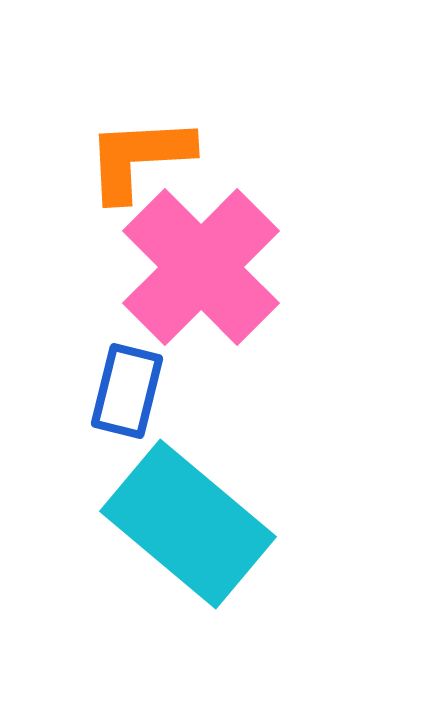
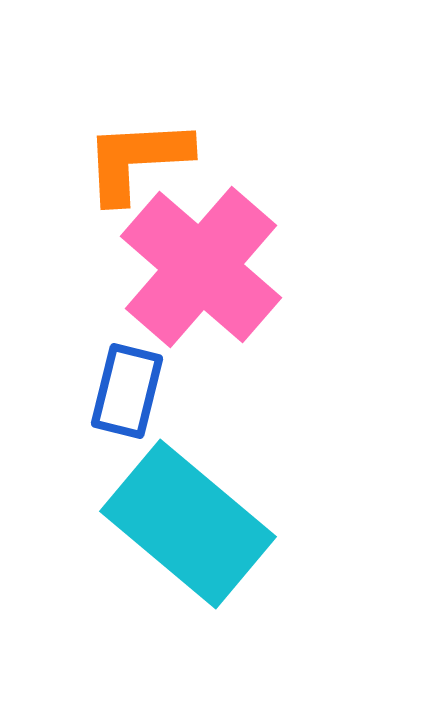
orange L-shape: moved 2 px left, 2 px down
pink cross: rotated 4 degrees counterclockwise
